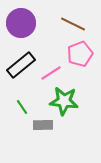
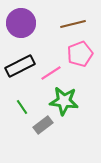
brown line: rotated 40 degrees counterclockwise
black rectangle: moved 1 px left, 1 px down; rotated 12 degrees clockwise
gray rectangle: rotated 36 degrees counterclockwise
